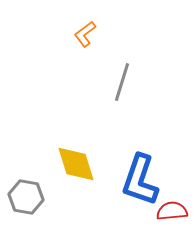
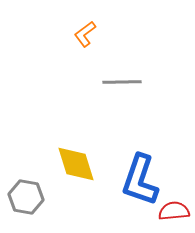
gray line: rotated 72 degrees clockwise
red semicircle: moved 2 px right
